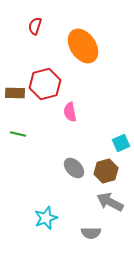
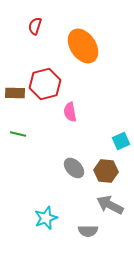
cyan square: moved 2 px up
brown hexagon: rotated 20 degrees clockwise
gray arrow: moved 3 px down
gray semicircle: moved 3 px left, 2 px up
